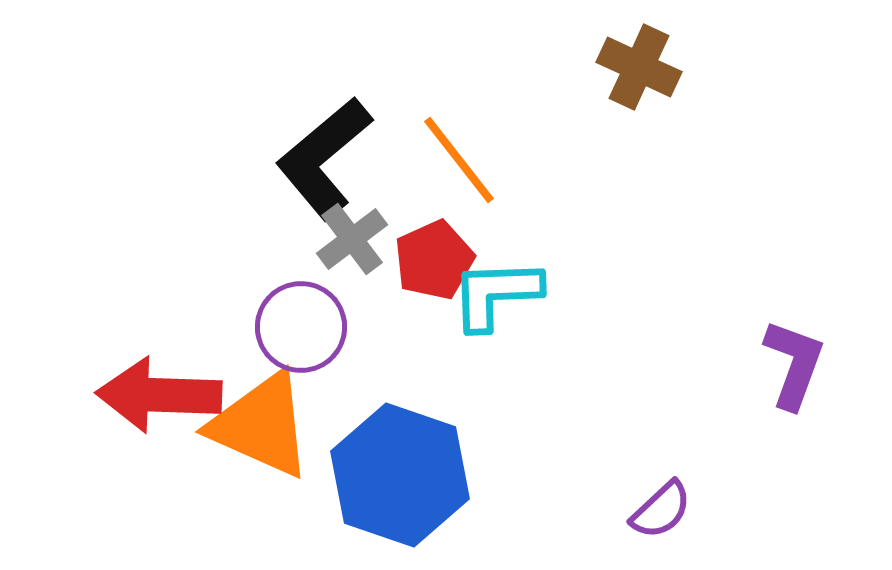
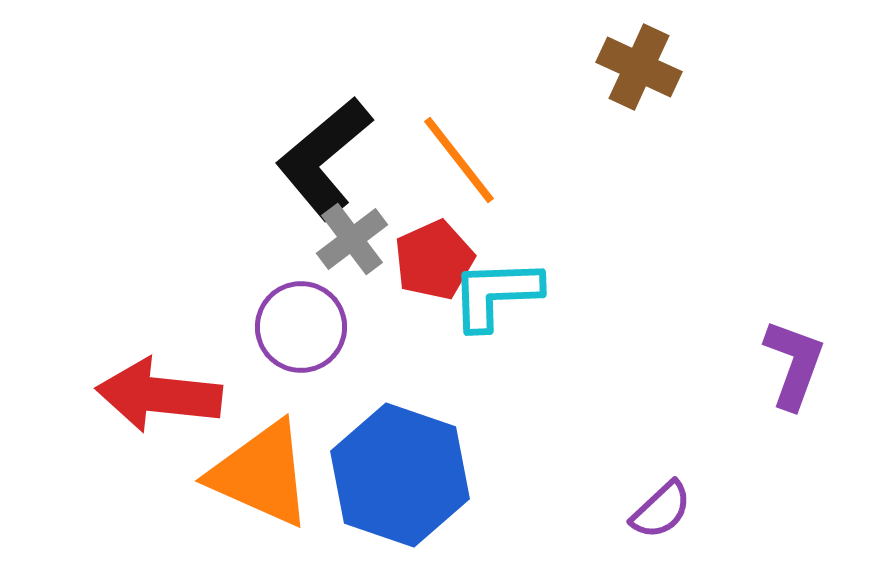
red arrow: rotated 4 degrees clockwise
orange triangle: moved 49 px down
